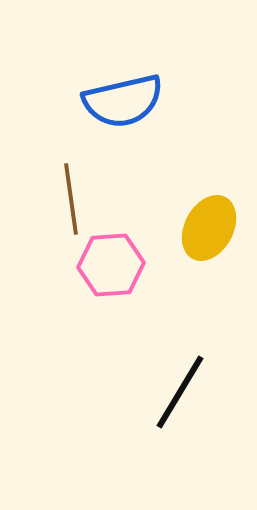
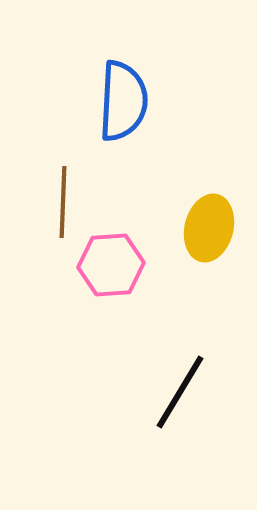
blue semicircle: rotated 74 degrees counterclockwise
brown line: moved 8 px left, 3 px down; rotated 10 degrees clockwise
yellow ellipse: rotated 14 degrees counterclockwise
